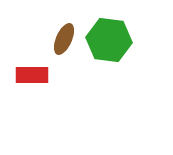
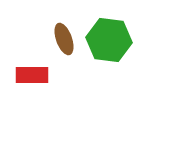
brown ellipse: rotated 44 degrees counterclockwise
